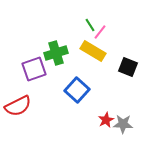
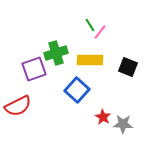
yellow rectangle: moved 3 px left, 9 px down; rotated 30 degrees counterclockwise
red star: moved 3 px left, 3 px up; rotated 14 degrees counterclockwise
